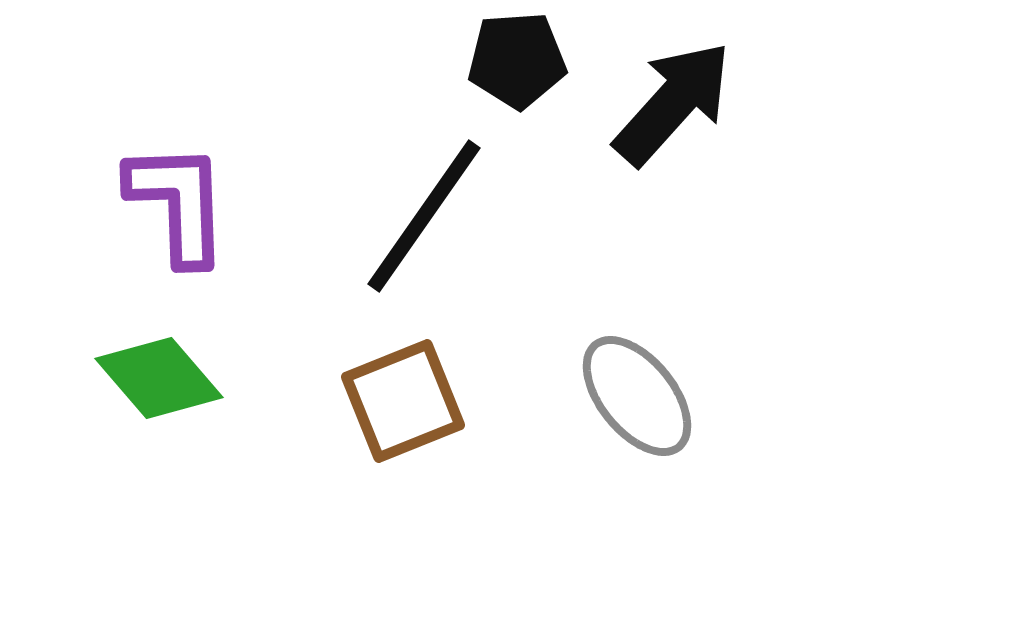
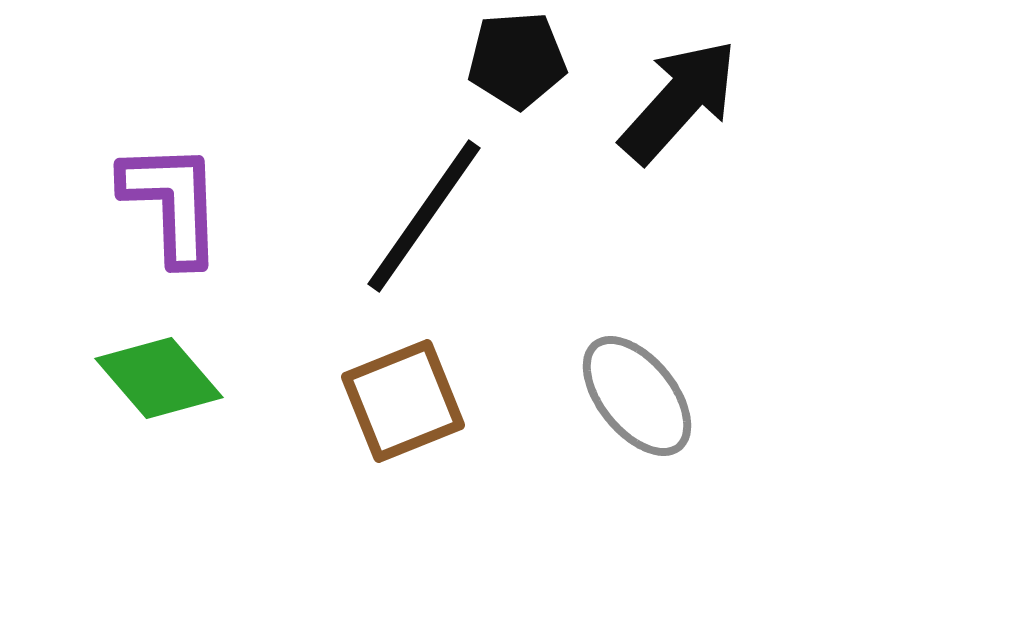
black arrow: moved 6 px right, 2 px up
purple L-shape: moved 6 px left
